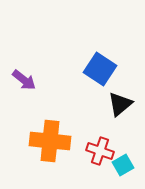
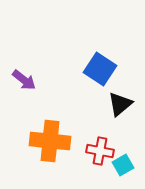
red cross: rotated 8 degrees counterclockwise
